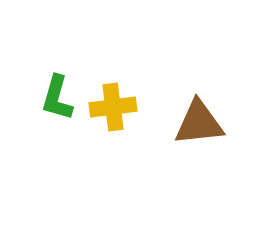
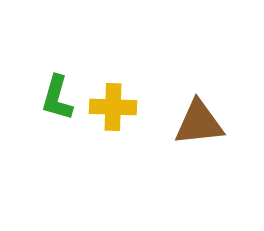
yellow cross: rotated 9 degrees clockwise
